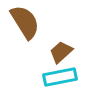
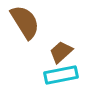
cyan rectangle: moved 1 px right, 2 px up
